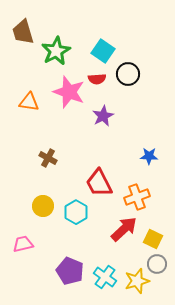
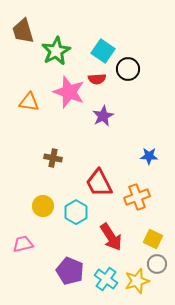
brown trapezoid: moved 1 px up
black circle: moved 5 px up
brown cross: moved 5 px right; rotated 18 degrees counterclockwise
red arrow: moved 13 px left, 8 px down; rotated 100 degrees clockwise
cyan cross: moved 1 px right, 2 px down
